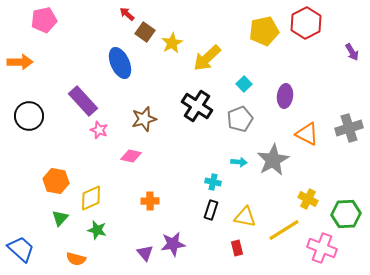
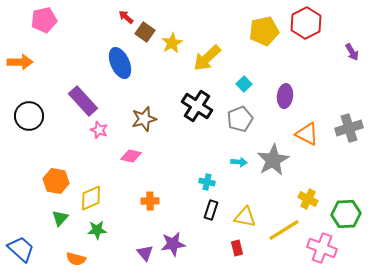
red arrow: moved 1 px left, 3 px down
cyan cross: moved 6 px left
green star: rotated 18 degrees counterclockwise
